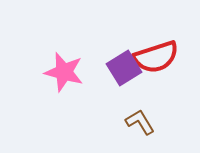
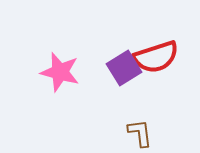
pink star: moved 4 px left
brown L-shape: moved 11 px down; rotated 24 degrees clockwise
